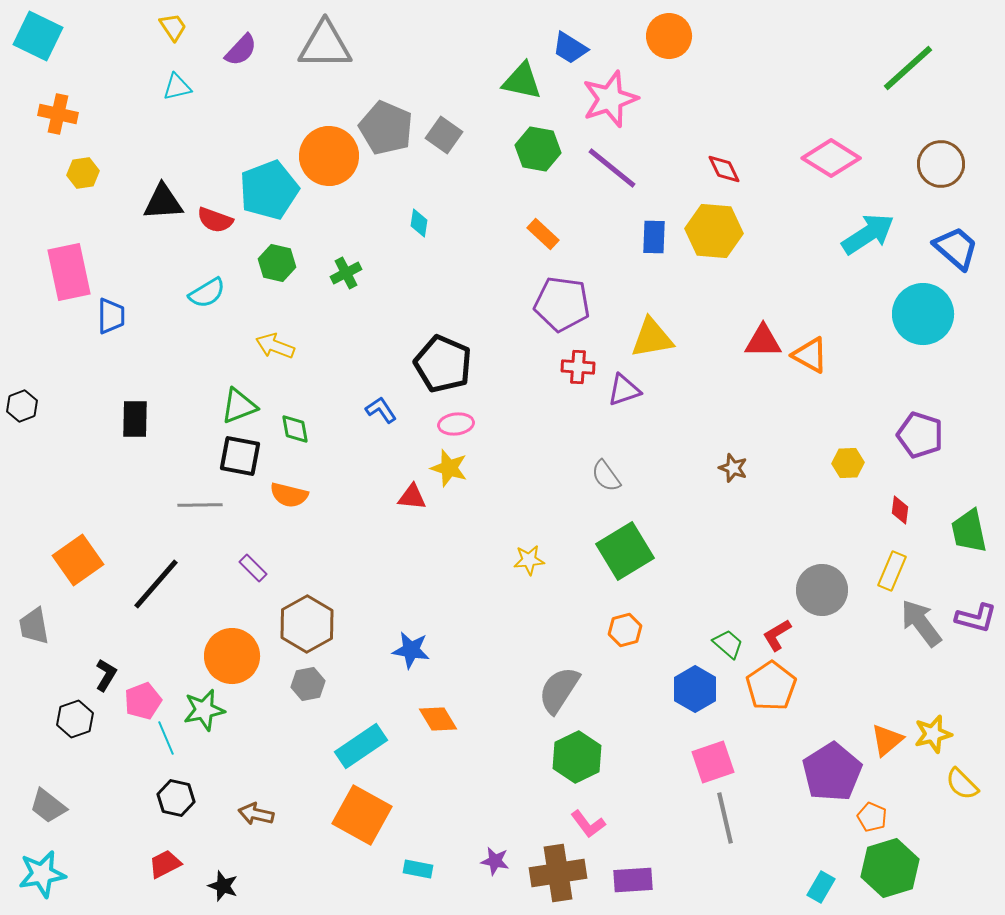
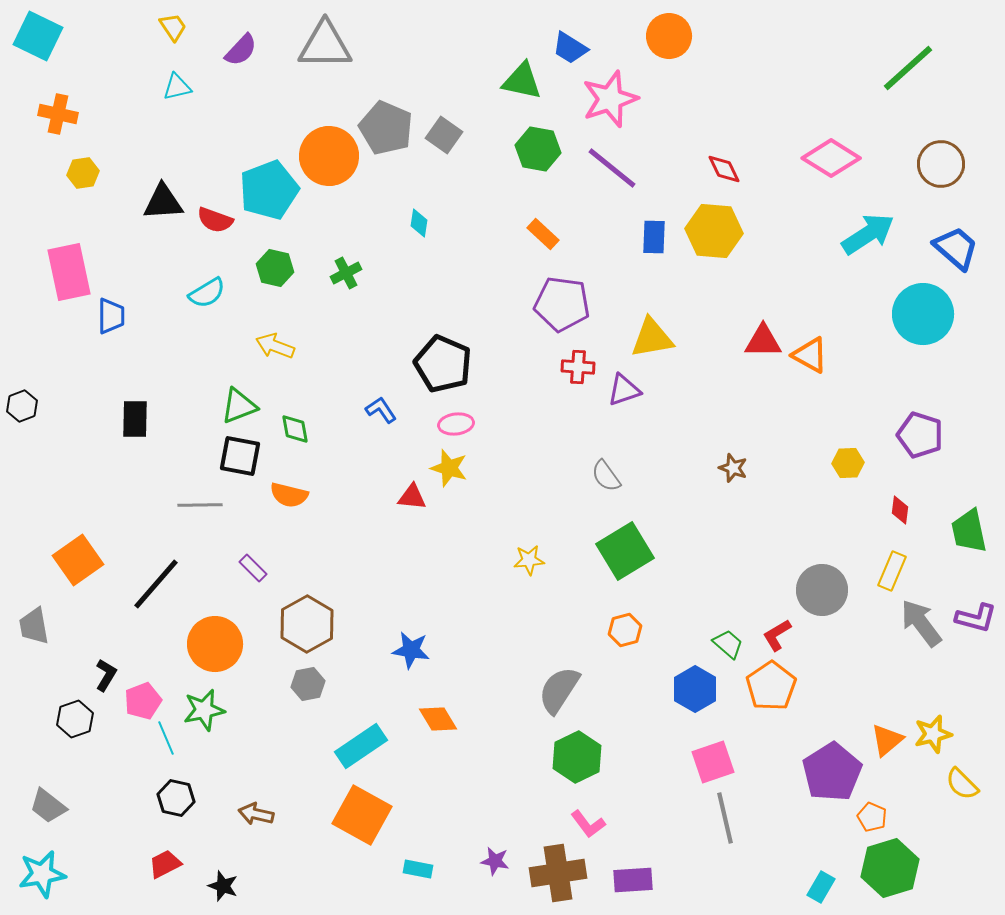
green hexagon at (277, 263): moved 2 px left, 5 px down
orange circle at (232, 656): moved 17 px left, 12 px up
